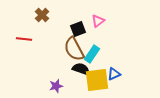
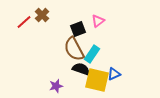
red line: moved 17 px up; rotated 49 degrees counterclockwise
yellow square: rotated 20 degrees clockwise
